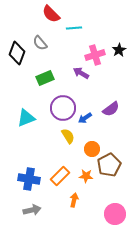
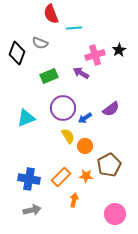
red semicircle: rotated 24 degrees clockwise
gray semicircle: rotated 28 degrees counterclockwise
green rectangle: moved 4 px right, 2 px up
orange circle: moved 7 px left, 3 px up
orange rectangle: moved 1 px right, 1 px down
